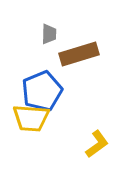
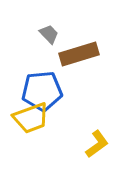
gray trapezoid: rotated 45 degrees counterclockwise
blue pentagon: rotated 18 degrees clockwise
yellow trapezoid: rotated 24 degrees counterclockwise
